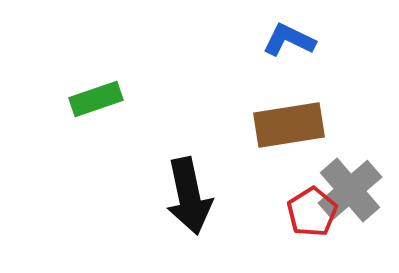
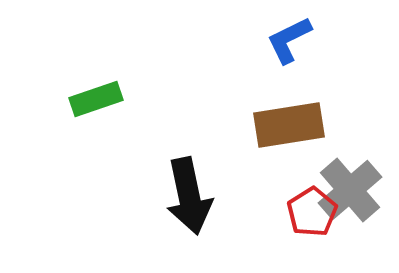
blue L-shape: rotated 52 degrees counterclockwise
